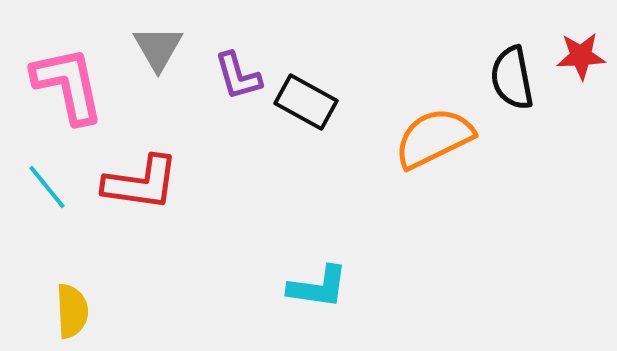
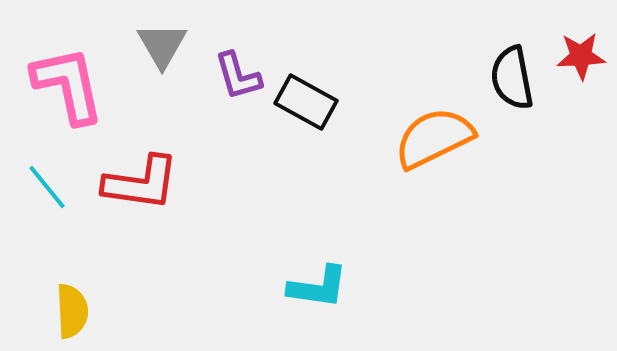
gray triangle: moved 4 px right, 3 px up
